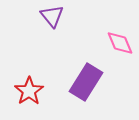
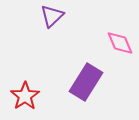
purple triangle: rotated 25 degrees clockwise
red star: moved 4 px left, 5 px down
